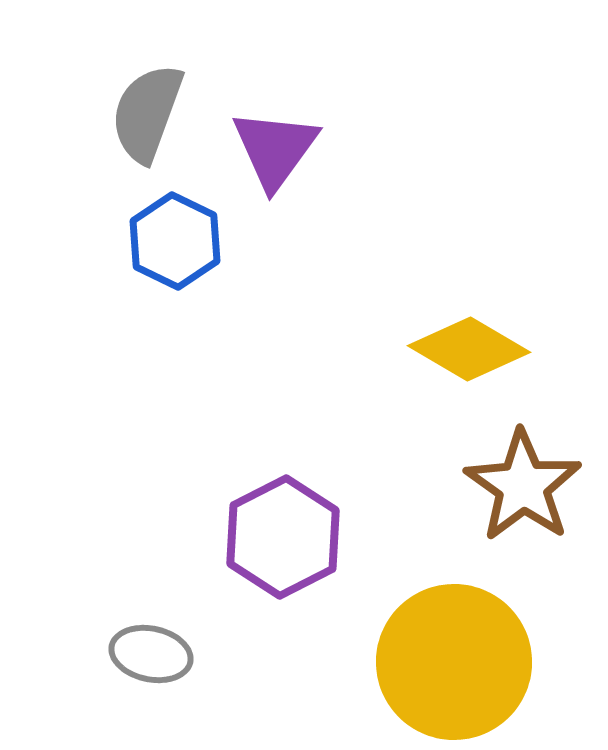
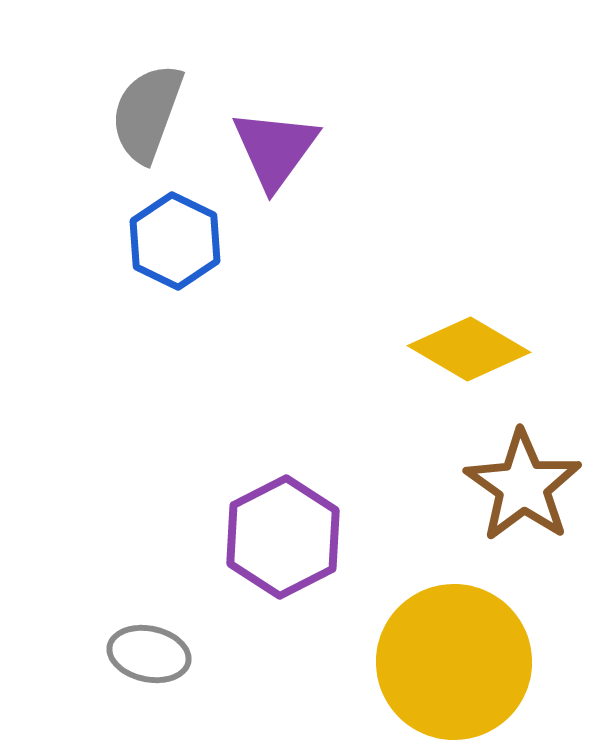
gray ellipse: moved 2 px left
